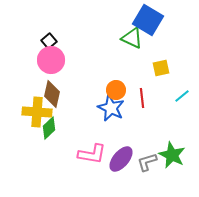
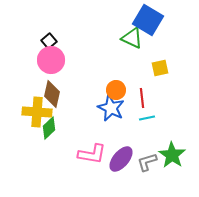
yellow square: moved 1 px left
cyan line: moved 35 px left, 22 px down; rotated 28 degrees clockwise
green star: rotated 8 degrees clockwise
